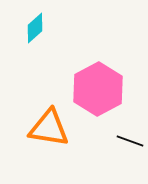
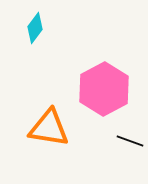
cyan diamond: rotated 12 degrees counterclockwise
pink hexagon: moved 6 px right
